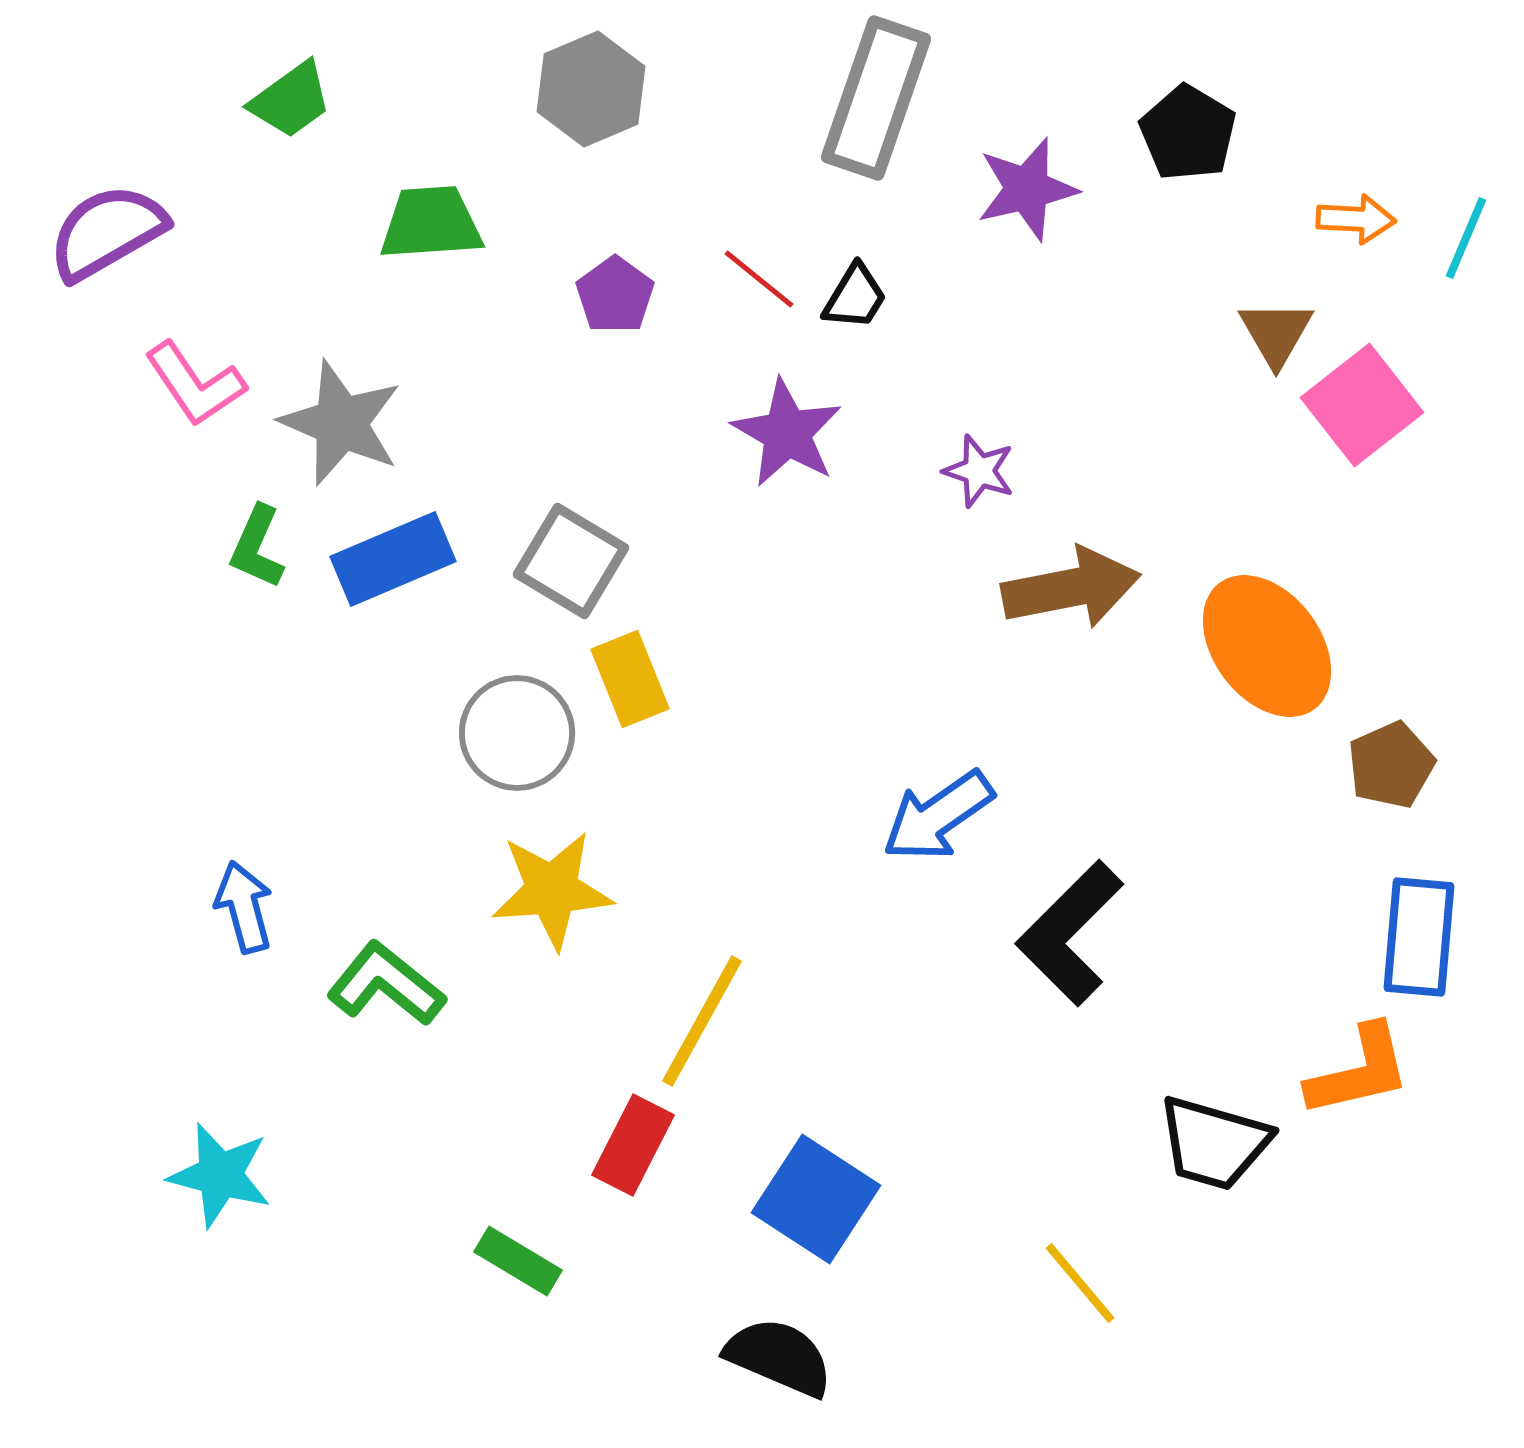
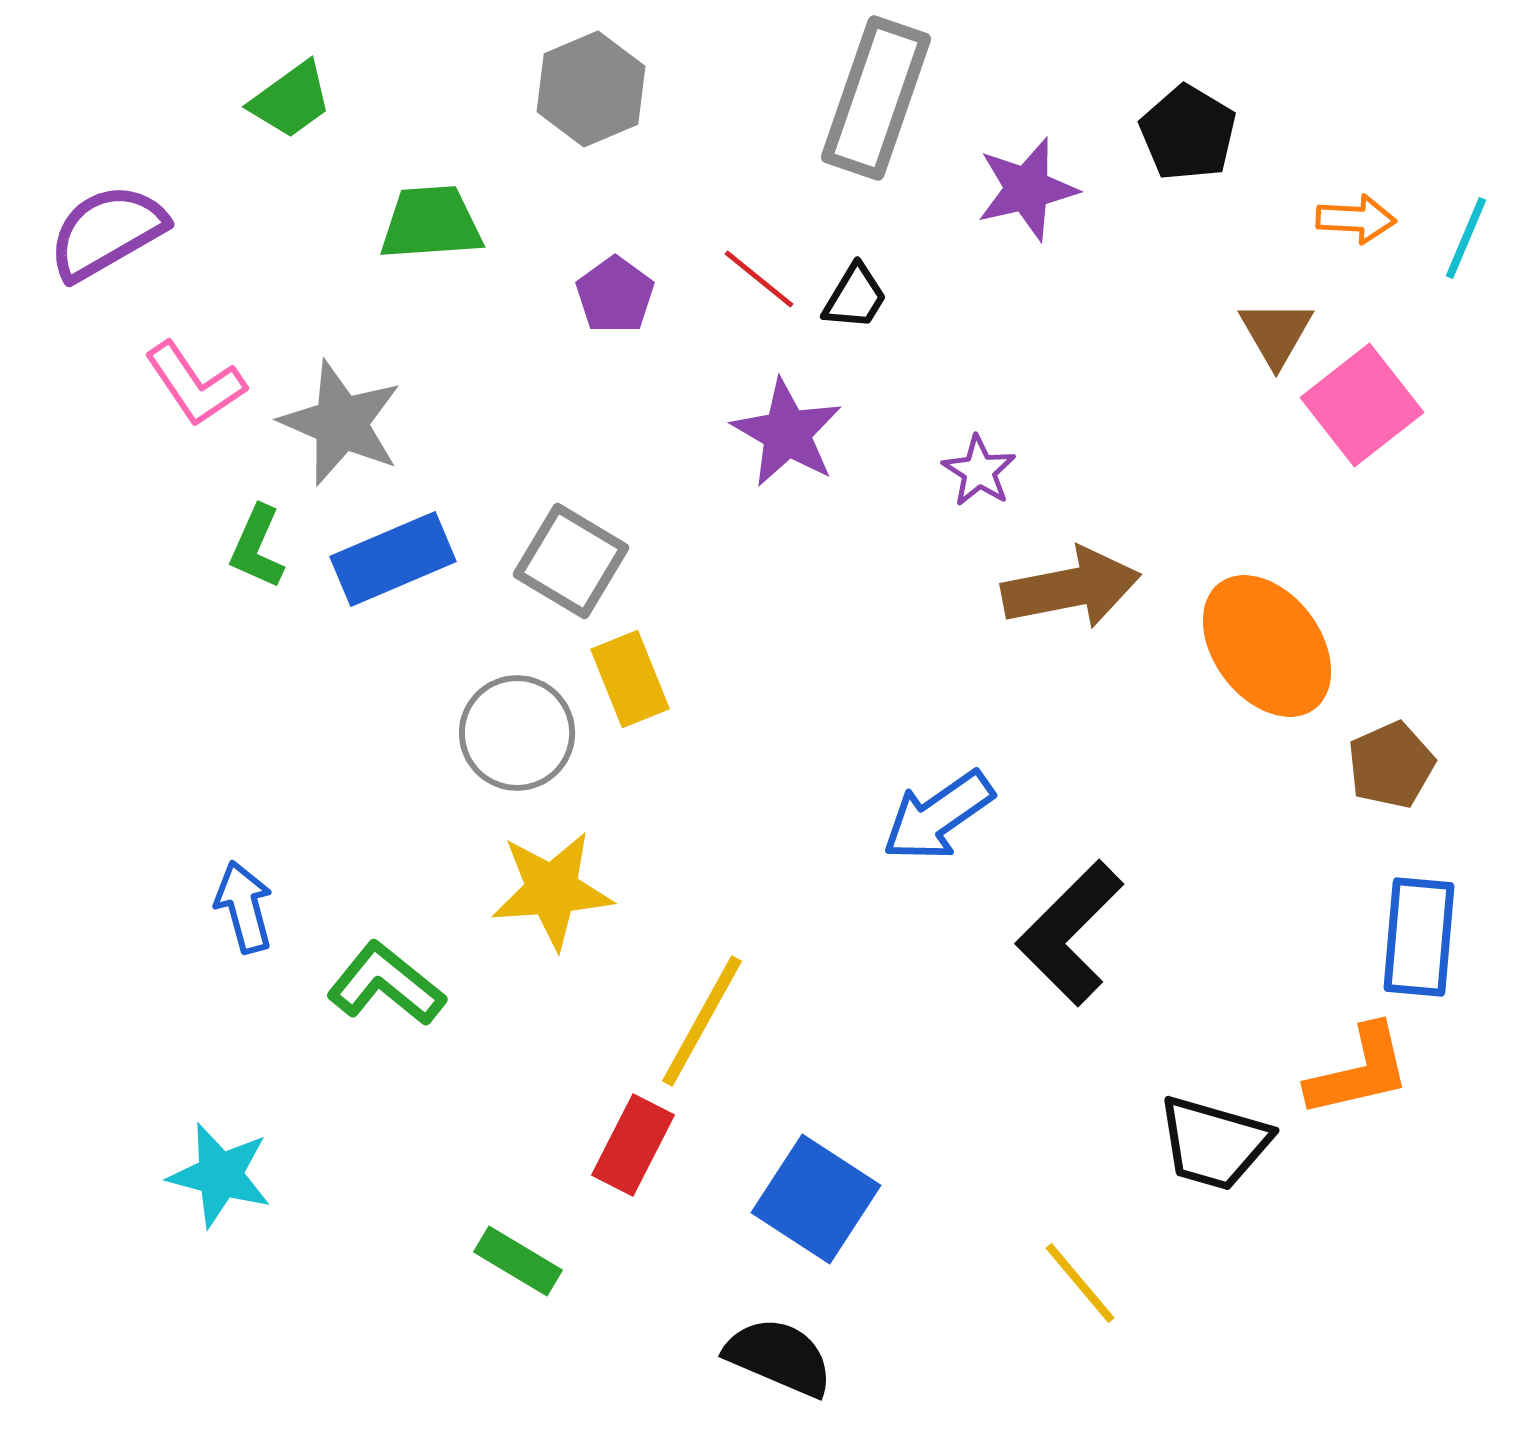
purple star at (979, 471): rotated 14 degrees clockwise
